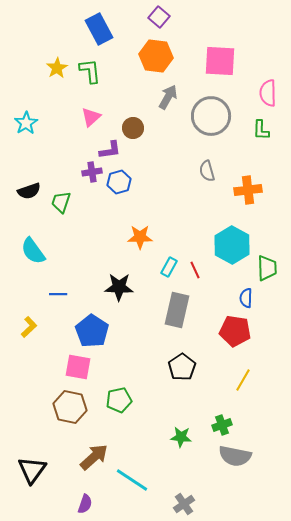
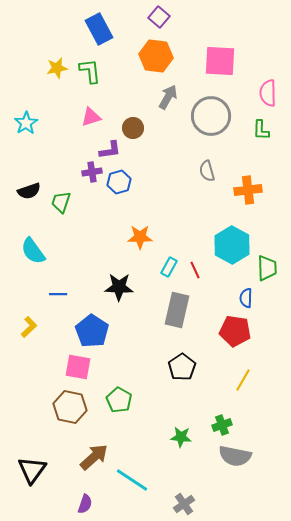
yellow star at (57, 68): rotated 20 degrees clockwise
pink triangle at (91, 117): rotated 25 degrees clockwise
green pentagon at (119, 400): rotated 30 degrees counterclockwise
